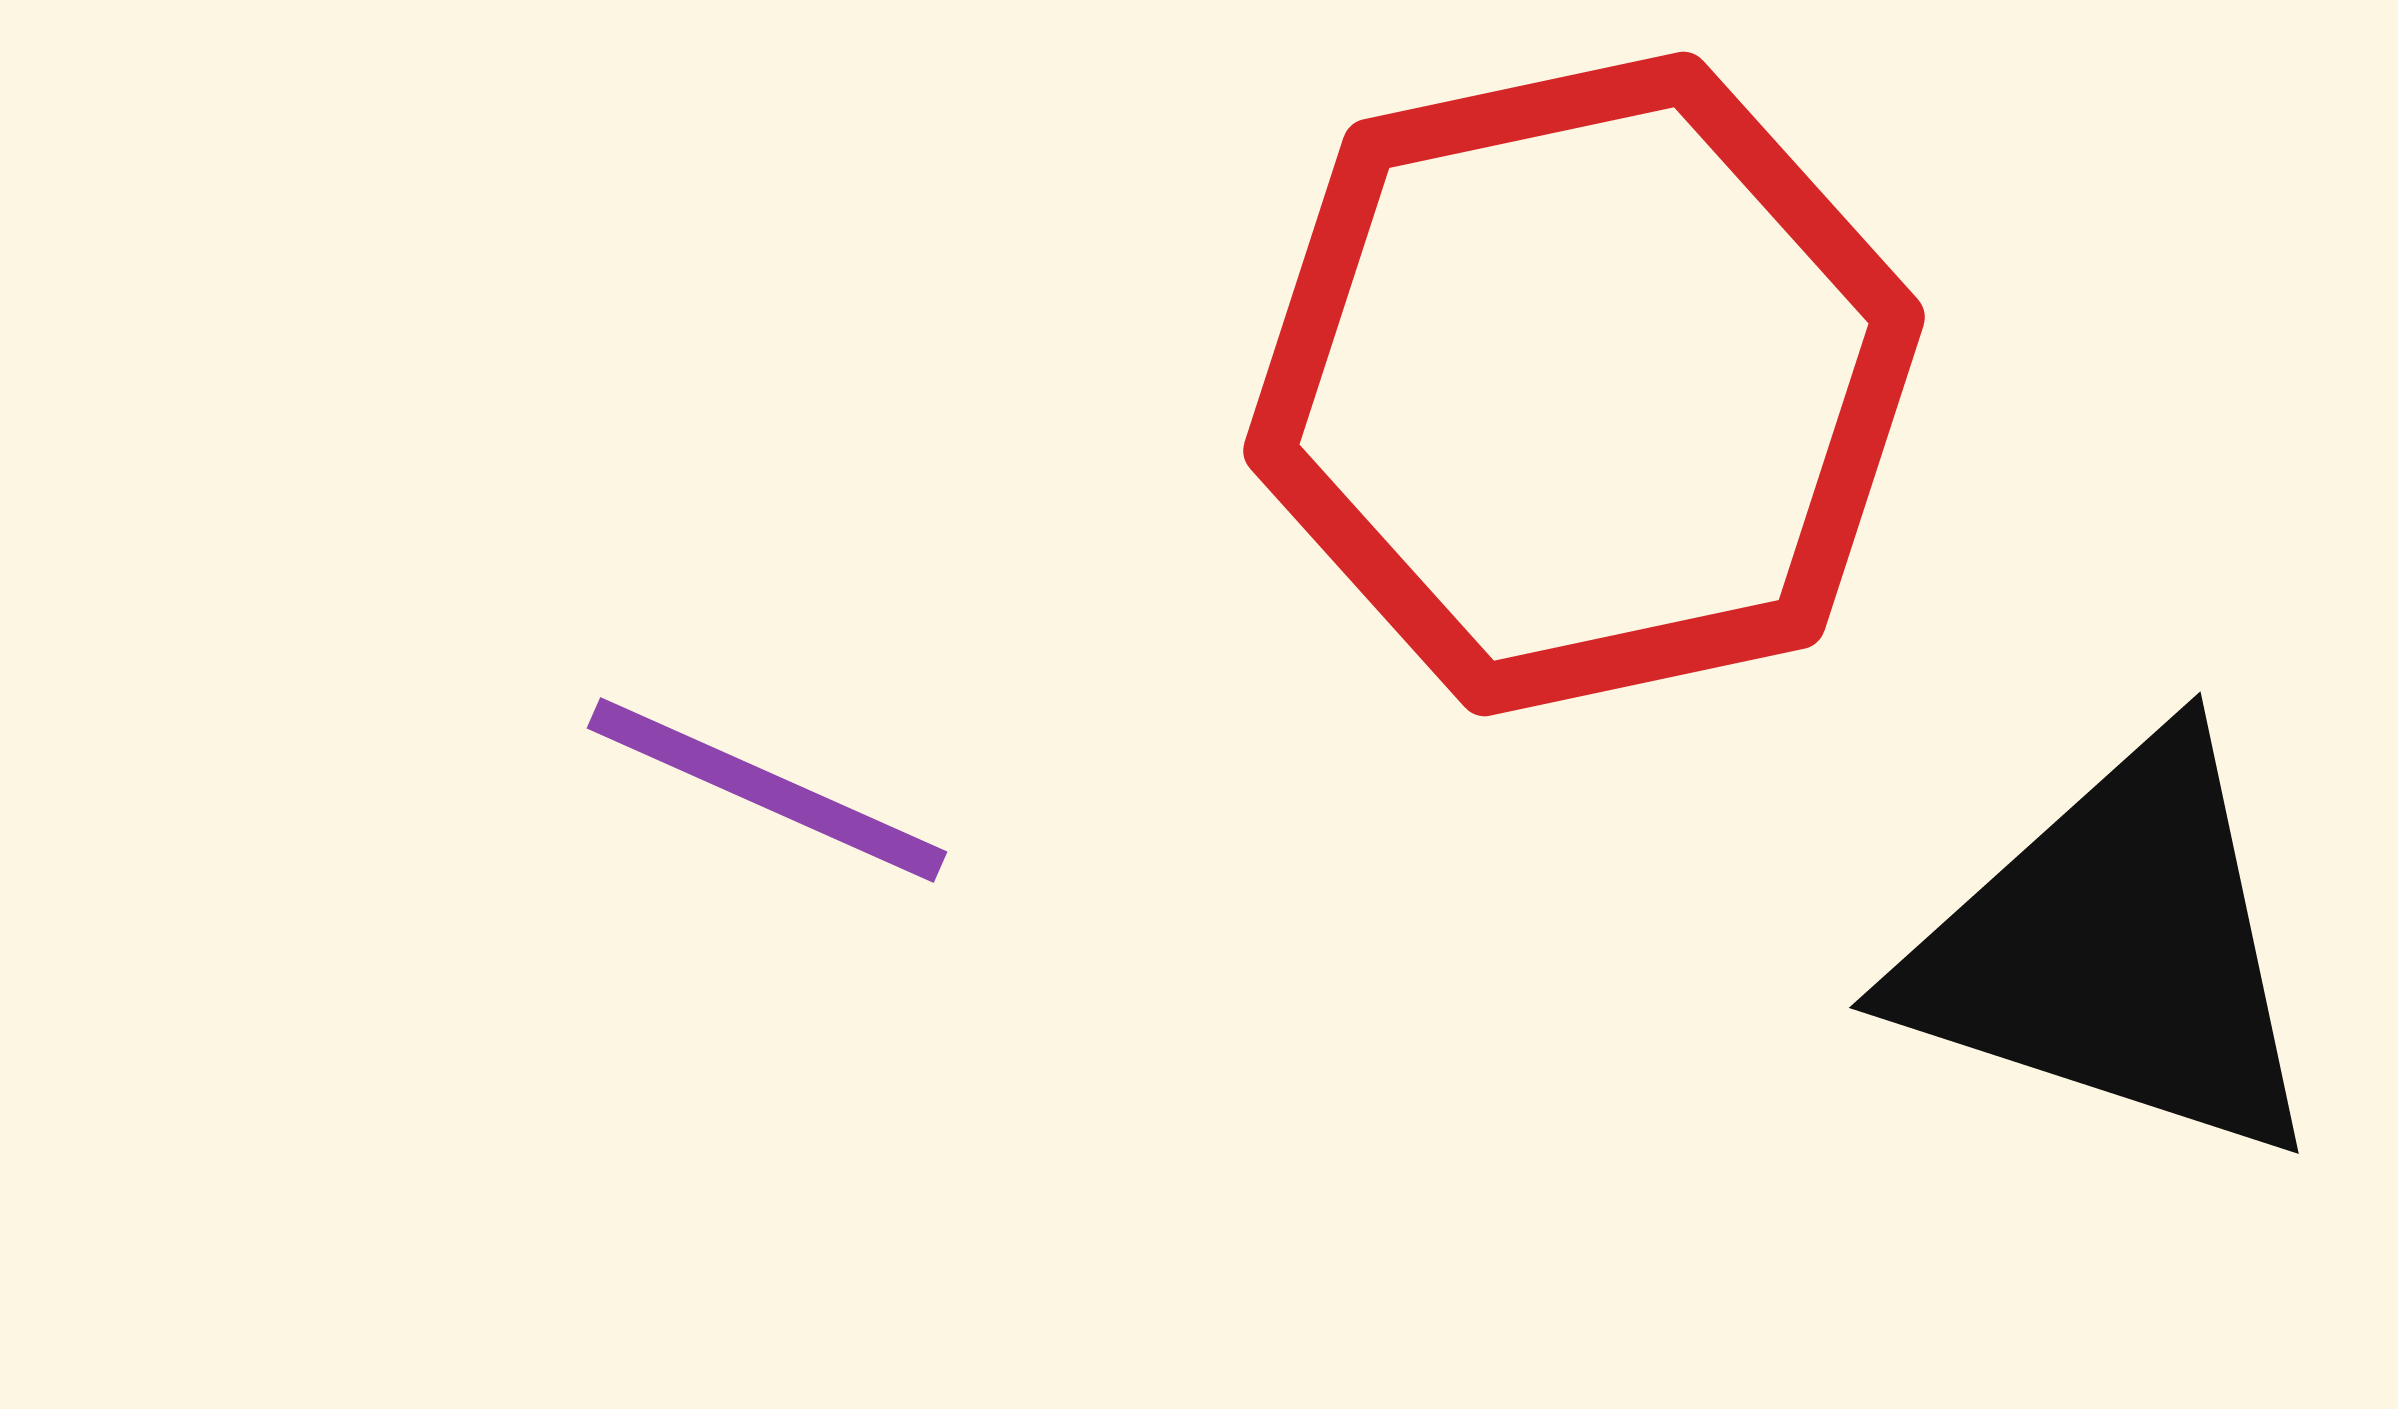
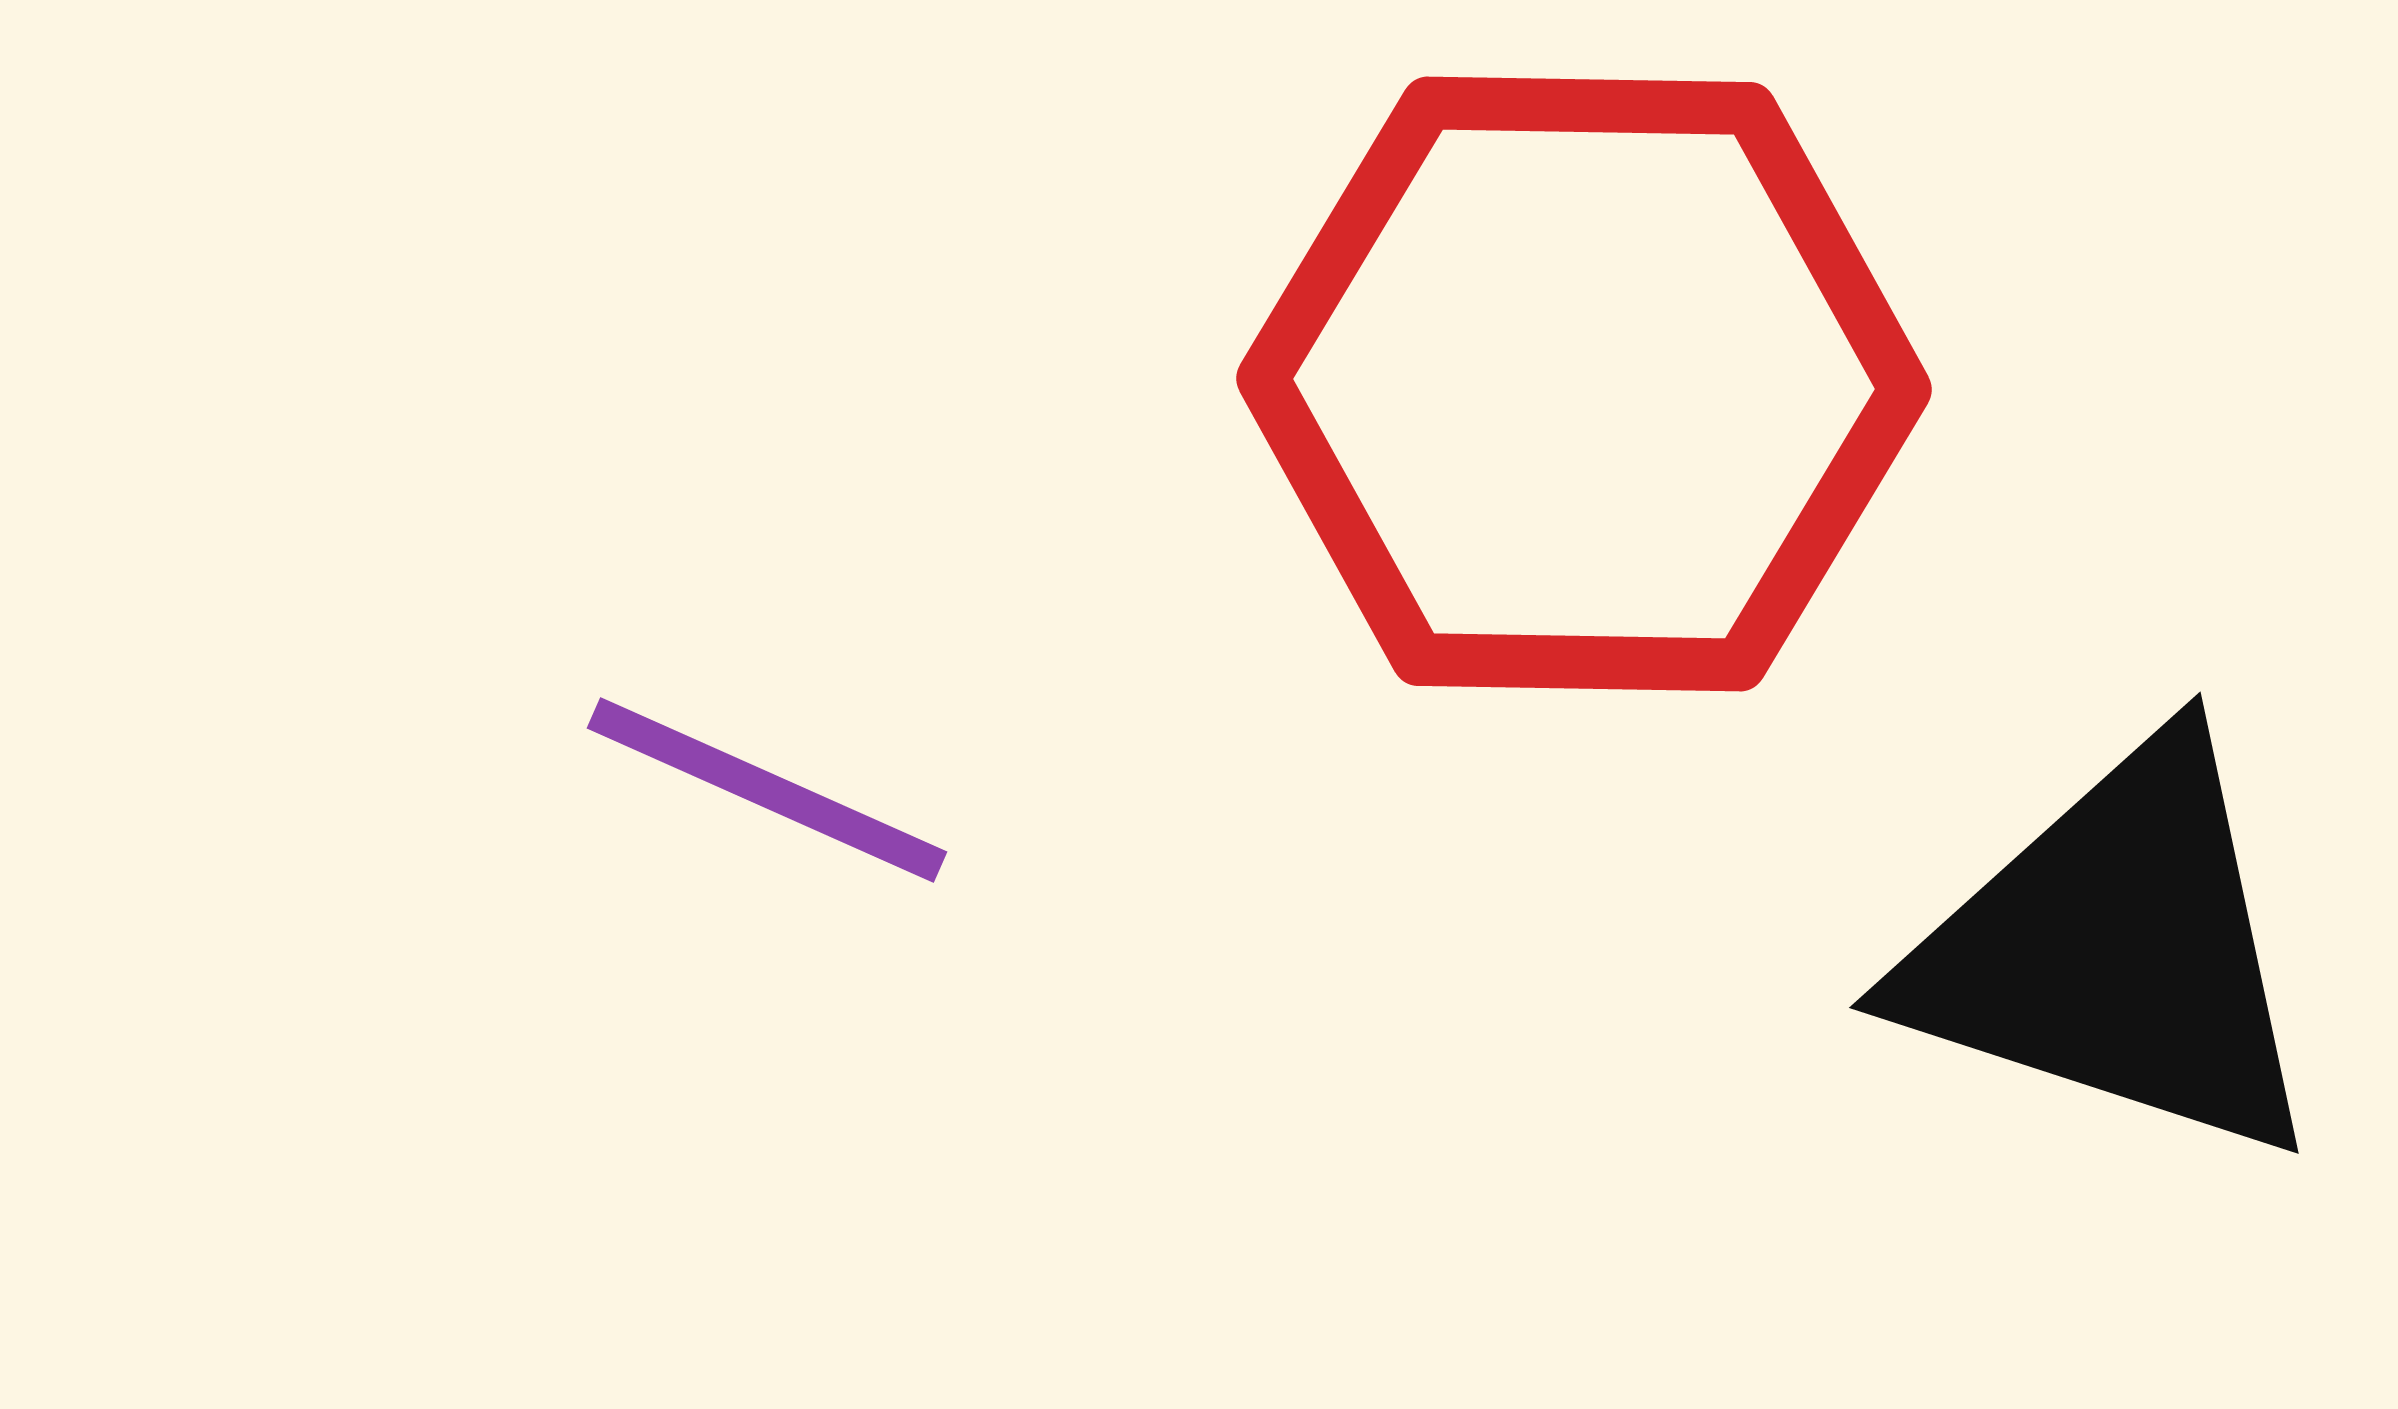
red hexagon: rotated 13 degrees clockwise
